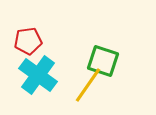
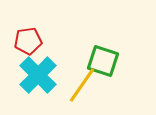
cyan cross: rotated 9 degrees clockwise
yellow line: moved 6 px left
